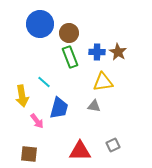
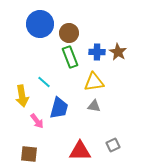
yellow triangle: moved 9 px left
